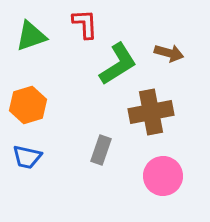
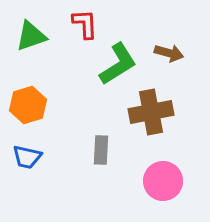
gray rectangle: rotated 16 degrees counterclockwise
pink circle: moved 5 px down
